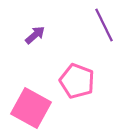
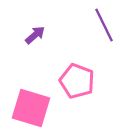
pink square: rotated 12 degrees counterclockwise
